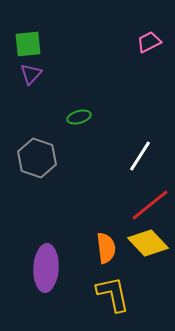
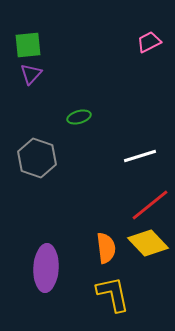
green square: moved 1 px down
white line: rotated 40 degrees clockwise
